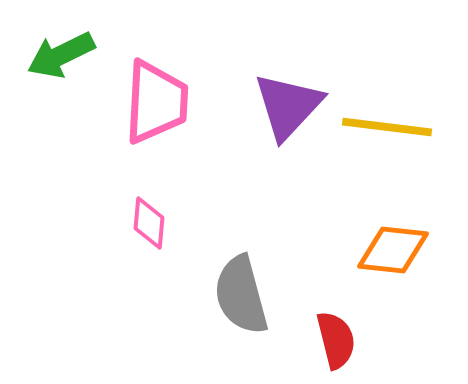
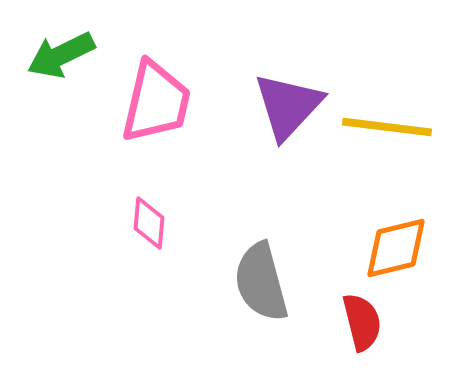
pink trapezoid: rotated 10 degrees clockwise
orange diamond: moved 3 px right, 2 px up; rotated 20 degrees counterclockwise
gray semicircle: moved 20 px right, 13 px up
red semicircle: moved 26 px right, 18 px up
